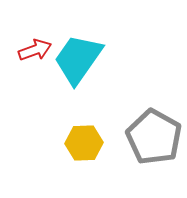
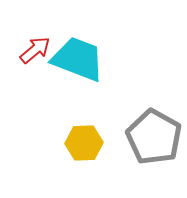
red arrow: rotated 20 degrees counterclockwise
cyan trapezoid: rotated 76 degrees clockwise
